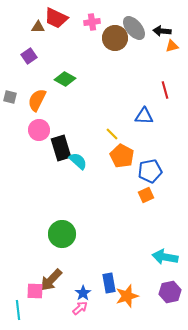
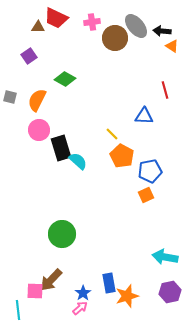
gray ellipse: moved 2 px right, 2 px up
orange triangle: rotated 48 degrees clockwise
